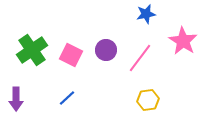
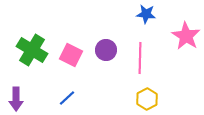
blue star: rotated 18 degrees clockwise
pink star: moved 3 px right, 5 px up
green cross: rotated 24 degrees counterclockwise
pink line: rotated 36 degrees counterclockwise
yellow hexagon: moved 1 px left, 1 px up; rotated 20 degrees counterclockwise
